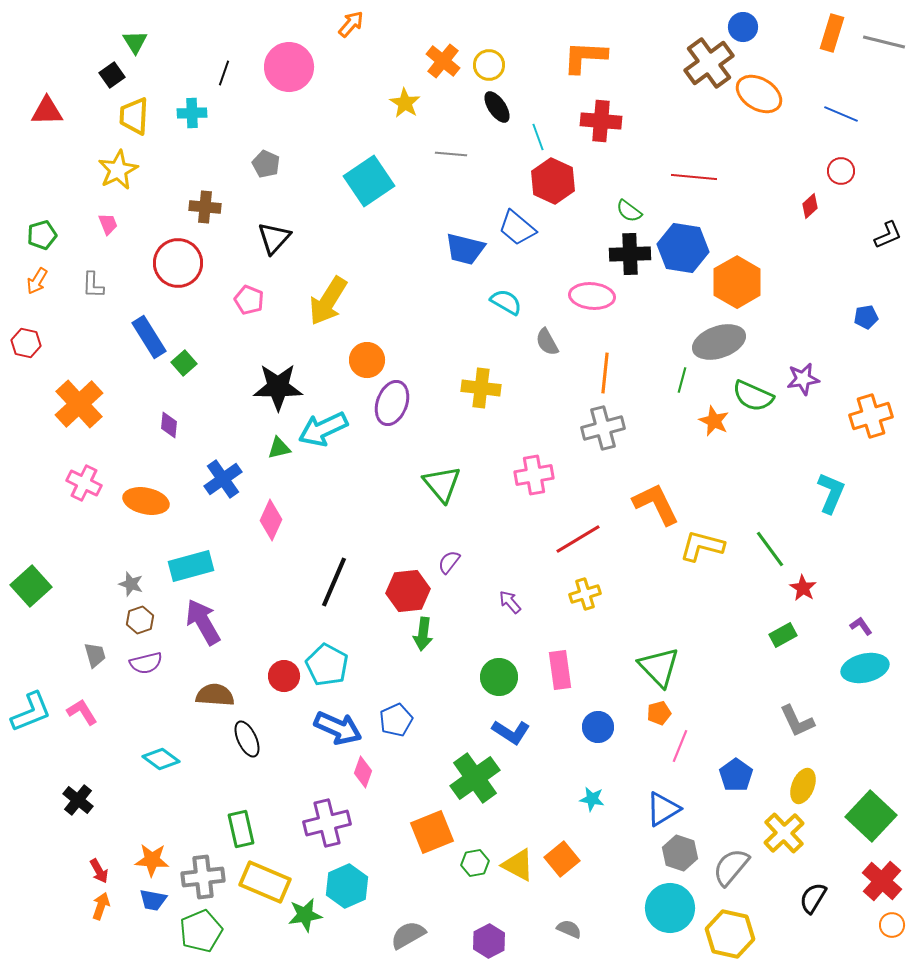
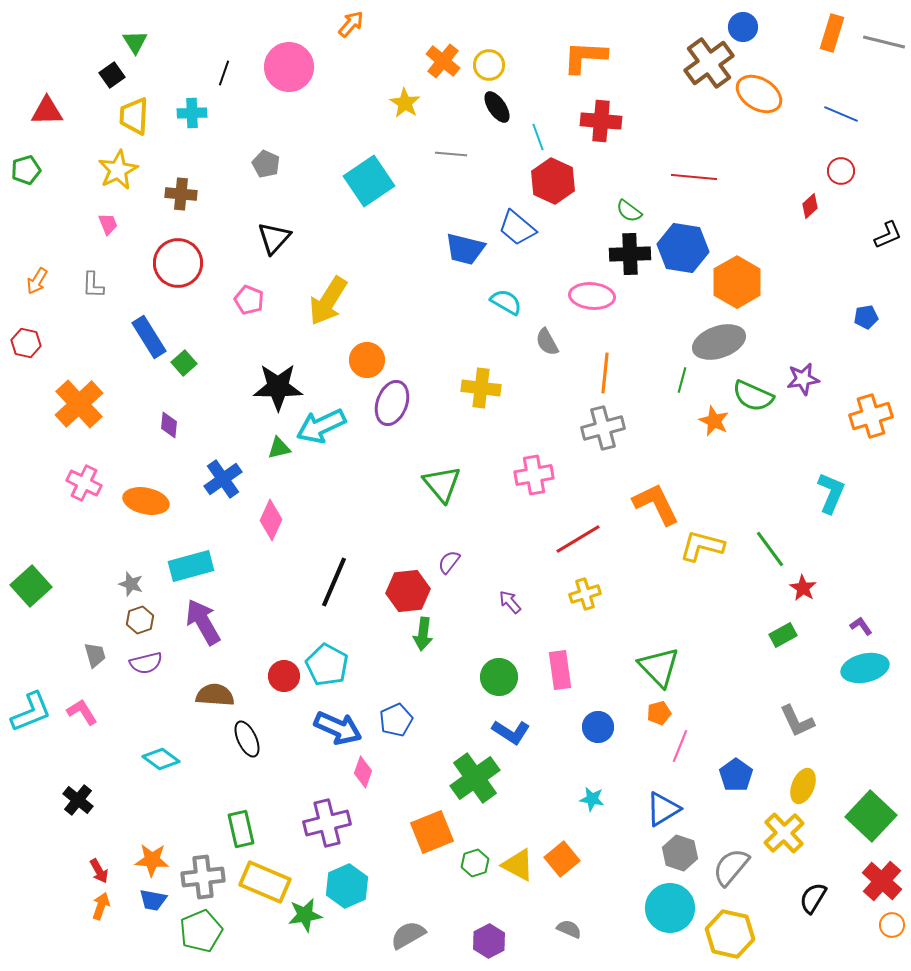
brown cross at (205, 207): moved 24 px left, 13 px up
green pentagon at (42, 235): moved 16 px left, 65 px up
cyan arrow at (323, 429): moved 2 px left, 3 px up
green hexagon at (475, 863): rotated 8 degrees counterclockwise
